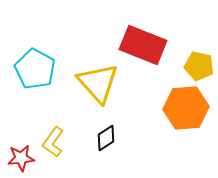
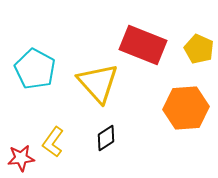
yellow pentagon: moved 17 px up; rotated 12 degrees clockwise
